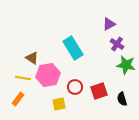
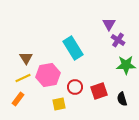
purple triangle: rotated 32 degrees counterclockwise
purple cross: moved 1 px right, 4 px up
brown triangle: moved 6 px left; rotated 24 degrees clockwise
green star: rotated 12 degrees counterclockwise
yellow line: rotated 35 degrees counterclockwise
